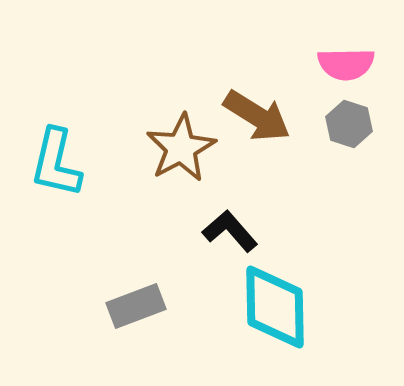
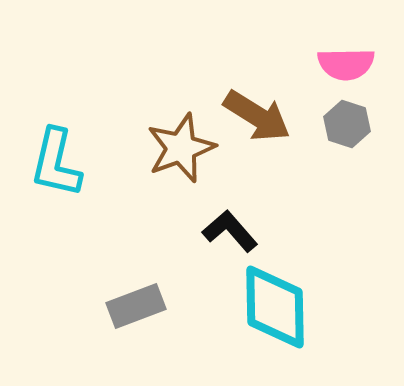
gray hexagon: moved 2 px left
brown star: rotated 8 degrees clockwise
